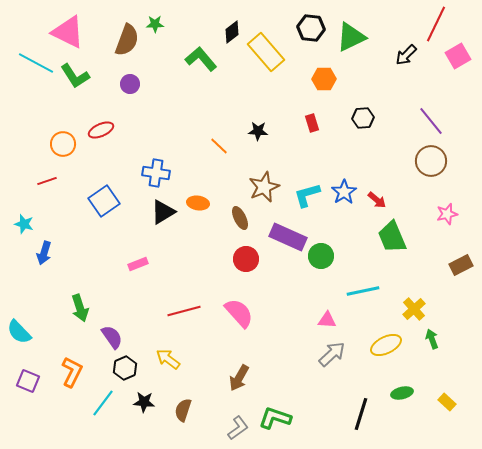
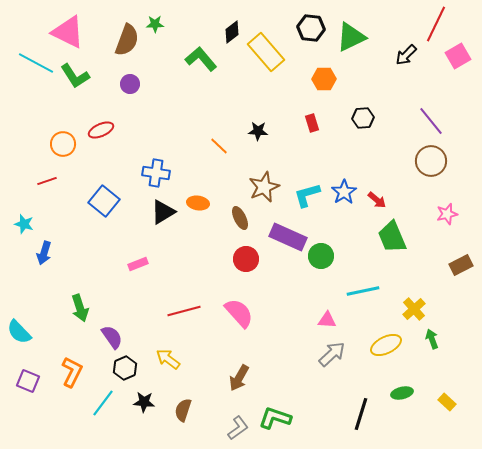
blue square at (104, 201): rotated 16 degrees counterclockwise
